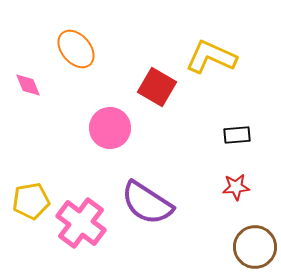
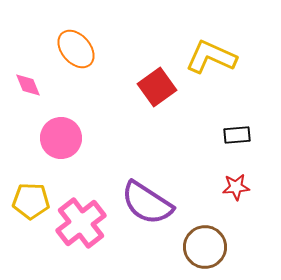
red square: rotated 24 degrees clockwise
pink circle: moved 49 px left, 10 px down
yellow pentagon: rotated 12 degrees clockwise
pink cross: rotated 15 degrees clockwise
brown circle: moved 50 px left
